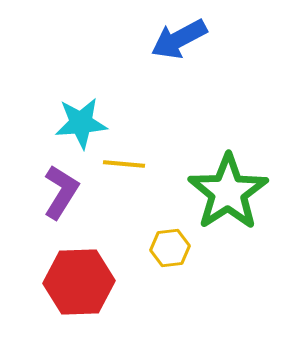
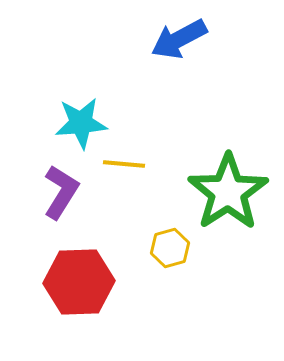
yellow hexagon: rotated 9 degrees counterclockwise
